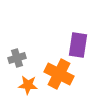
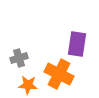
purple rectangle: moved 1 px left, 1 px up
gray cross: moved 2 px right
